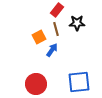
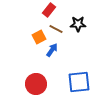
red rectangle: moved 8 px left
black star: moved 1 px right, 1 px down
brown line: rotated 48 degrees counterclockwise
